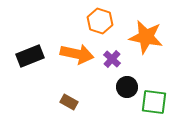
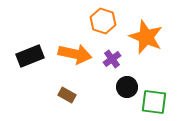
orange hexagon: moved 3 px right
orange star: rotated 12 degrees clockwise
orange arrow: moved 2 px left
purple cross: rotated 12 degrees clockwise
brown rectangle: moved 2 px left, 7 px up
